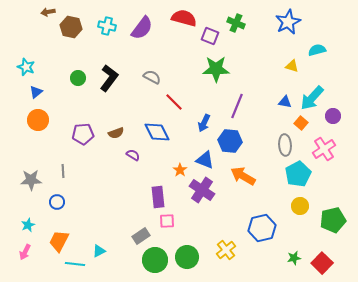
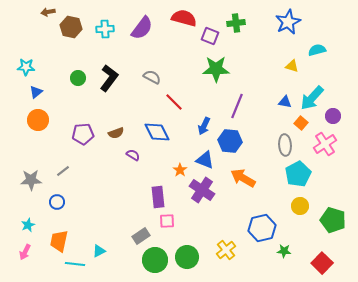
green cross at (236, 23): rotated 30 degrees counterclockwise
cyan cross at (107, 26): moved 2 px left, 3 px down; rotated 18 degrees counterclockwise
cyan star at (26, 67): rotated 18 degrees counterclockwise
blue arrow at (204, 123): moved 3 px down
pink cross at (324, 149): moved 1 px right, 5 px up
gray line at (63, 171): rotated 56 degrees clockwise
orange arrow at (243, 176): moved 2 px down
green pentagon at (333, 220): rotated 30 degrees clockwise
orange trapezoid at (59, 241): rotated 15 degrees counterclockwise
green star at (294, 258): moved 10 px left, 7 px up; rotated 16 degrees clockwise
